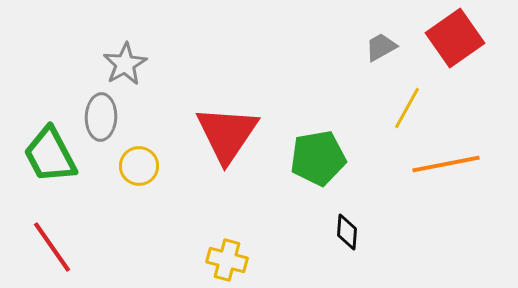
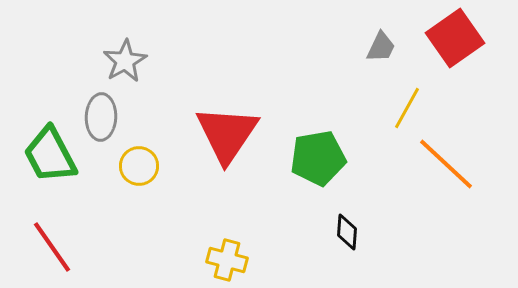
gray trapezoid: rotated 144 degrees clockwise
gray star: moved 3 px up
orange line: rotated 54 degrees clockwise
